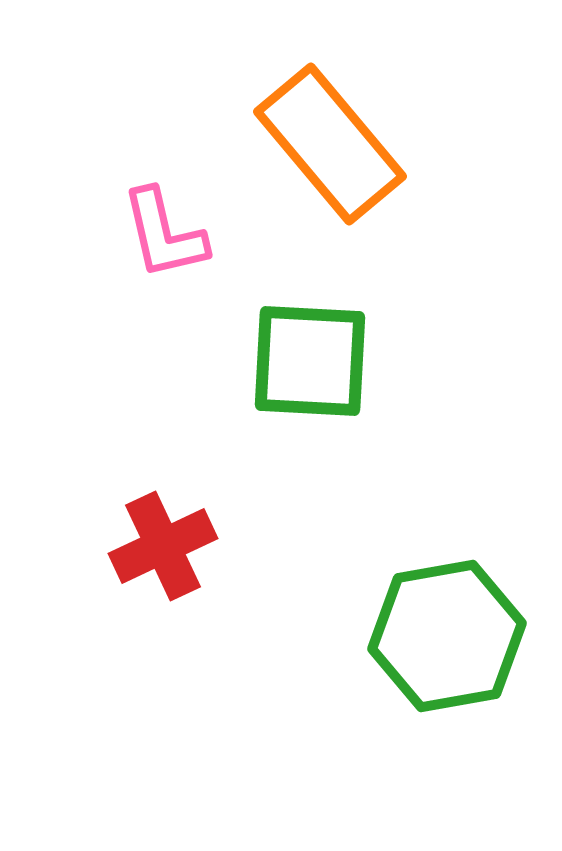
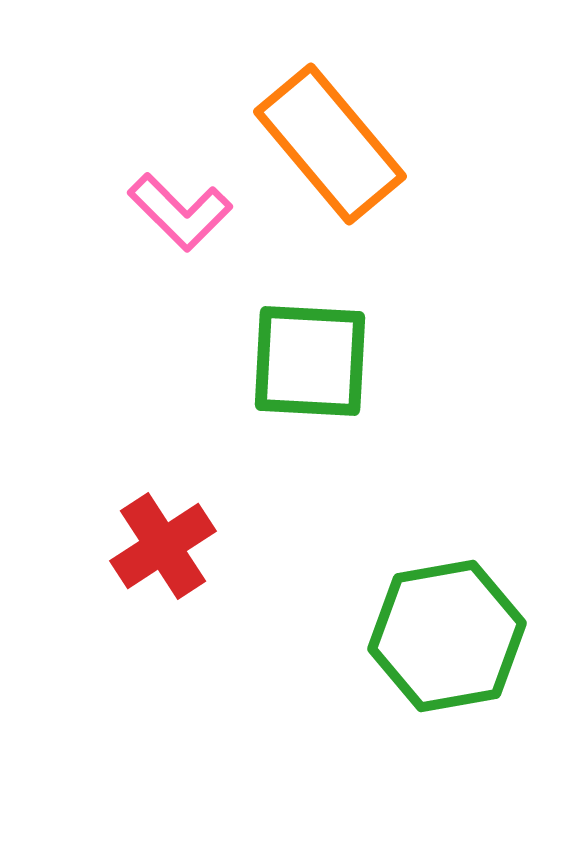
pink L-shape: moved 16 px right, 22 px up; rotated 32 degrees counterclockwise
red cross: rotated 8 degrees counterclockwise
